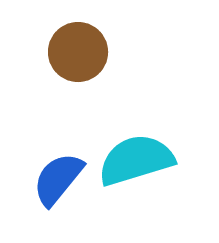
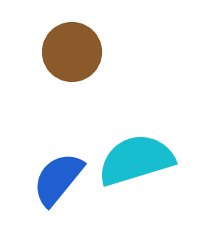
brown circle: moved 6 px left
